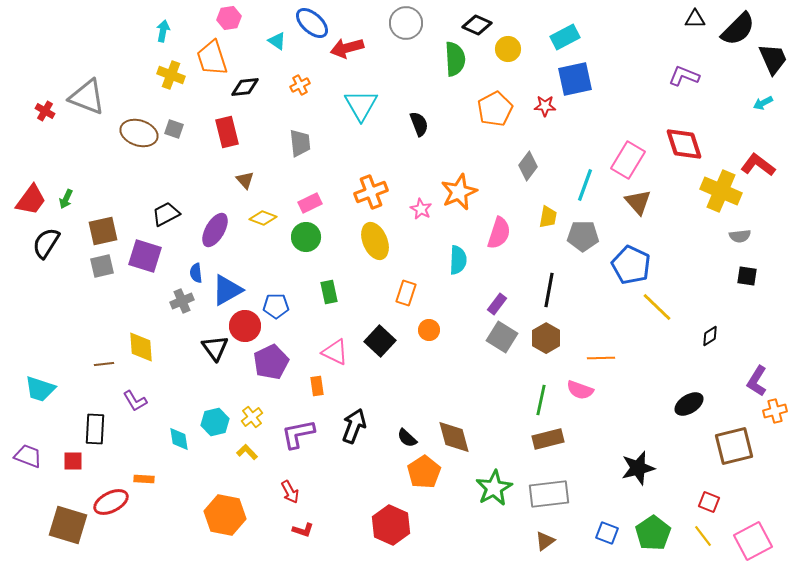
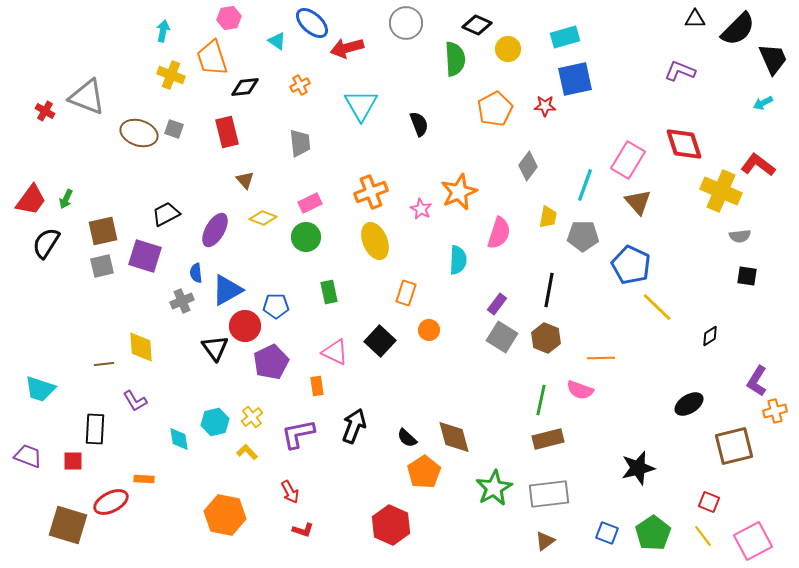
cyan rectangle at (565, 37): rotated 12 degrees clockwise
purple L-shape at (684, 76): moved 4 px left, 5 px up
brown hexagon at (546, 338): rotated 8 degrees counterclockwise
